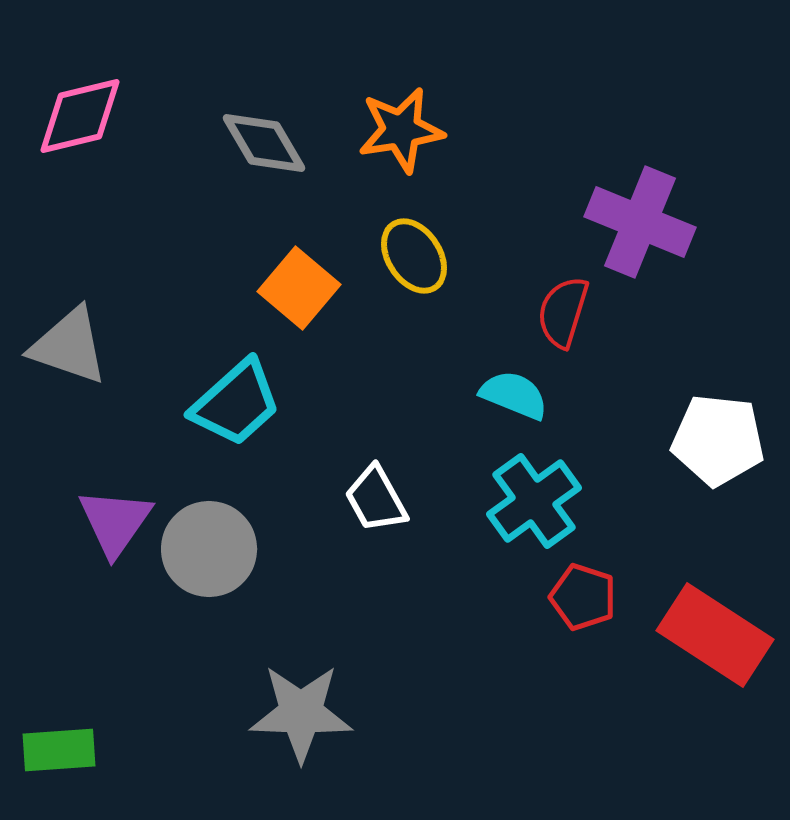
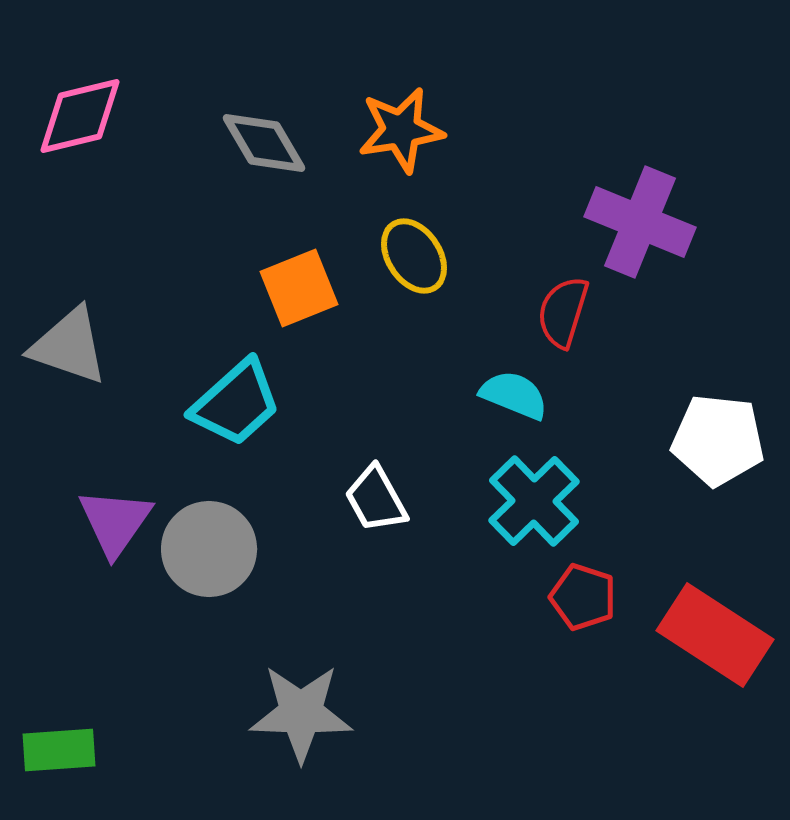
orange square: rotated 28 degrees clockwise
cyan cross: rotated 8 degrees counterclockwise
